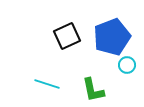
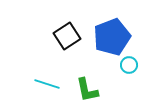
black square: rotated 8 degrees counterclockwise
cyan circle: moved 2 px right
green L-shape: moved 6 px left
